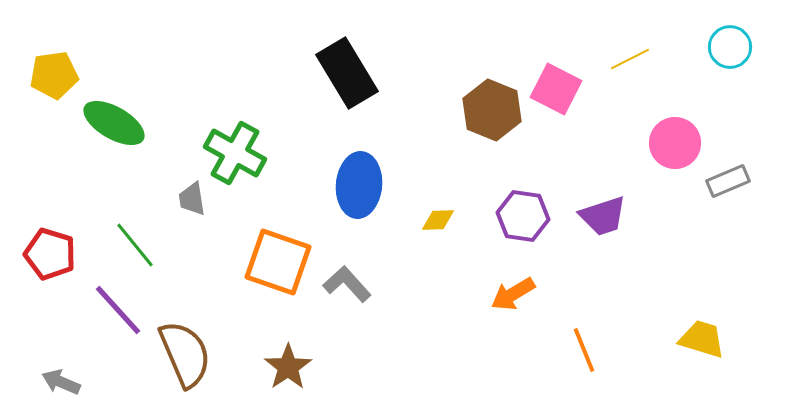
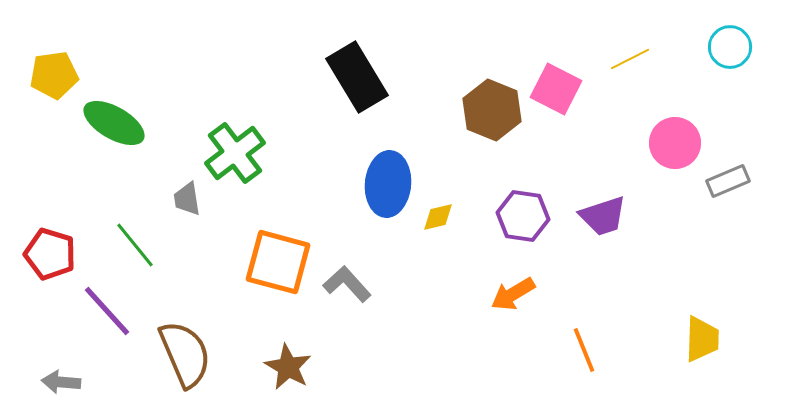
black rectangle: moved 10 px right, 4 px down
green cross: rotated 24 degrees clockwise
blue ellipse: moved 29 px right, 1 px up
gray trapezoid: moved 5 px left
yellow diamond: moved 3 px up; rotated 12 degrees counterclockwise
orange square: rotated 4 degrees counterclockwise
purple line: moved 11 px left, 1 px down
yellow trapezoid: rotated 75 degrees clockwise
brown star: rotated 9 degrees counterclockwise
gray arrow: rotated 18 degrees counterclockwise
